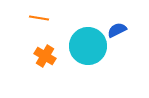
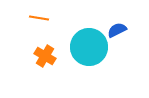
cyan circle: moved 1 px right, 1 px down
